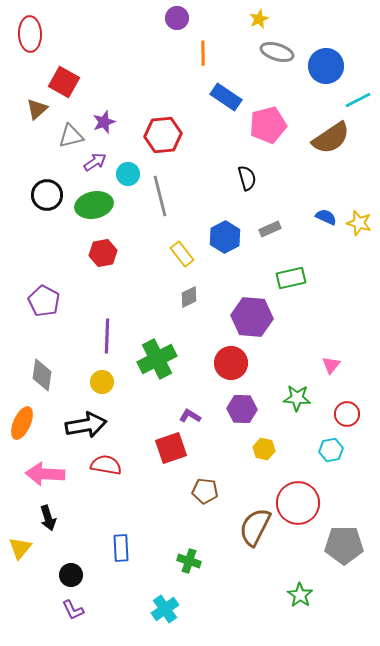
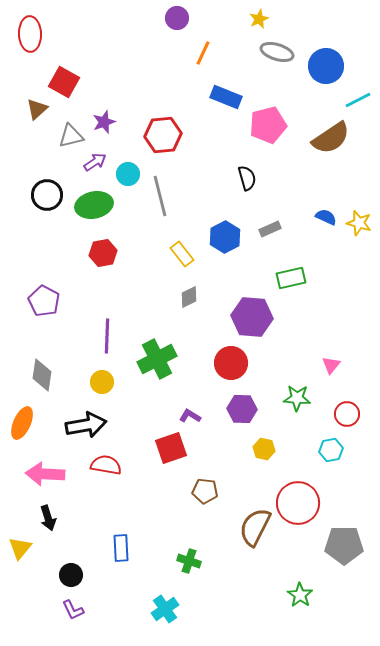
orange line at (203, 53): rotated 25 degrees clockwise
blue rectangle at (226, 97): rotated 12 degrees counterclockwise
